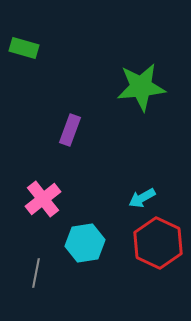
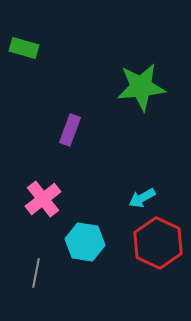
cyan hexagon: moved 1 px up; rotated 18 degrees clockwise
